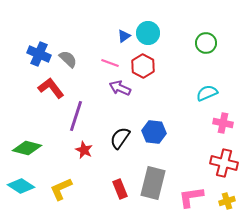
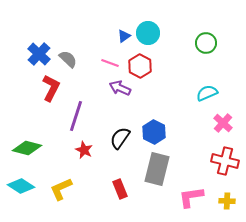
blue cross: rotated 20 degrees clockwise
red hexagon: moved 3 px left
red L-shape: rotated 64 degrees clockwise
pink cross: rotated 30 degrees clockwise
blue hexagon: rotated 20 degrees clockwise
red cross: moved 1 px right, 2 px up
gray rectangle: moved 4 px right, 14 px up
yellow cross: rotated 21 degrees clockwise
